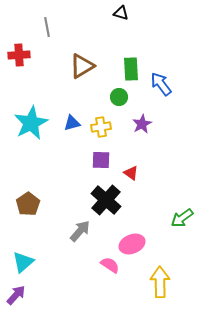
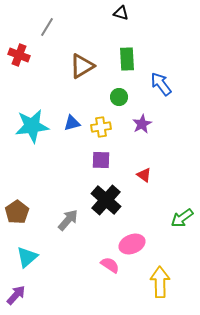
gray line: rotated 42 degrees clockwise
red cross: rotated 25 degrees clockwise
green rectangle: moved 4 px left, 10 px up
cyan star: moved 1 px right, 3 px down; rotated 20 degrees clockwise
red triangle: moved 13 px right, 2 px down
brown pentagon: moved 11 px left, 8 px down
gray arrow: moved 12 px left, 11 px up
cyan triangle: moved 4 px right, 5 px up
